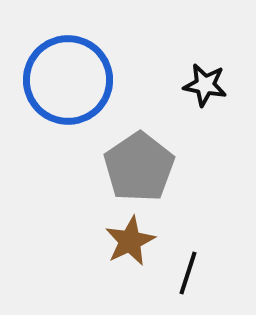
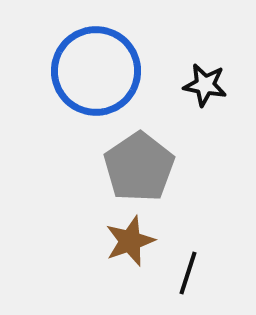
blue circle: moved 28 px right, 9 px up
brown star: rotated 6 degrees clockwise
